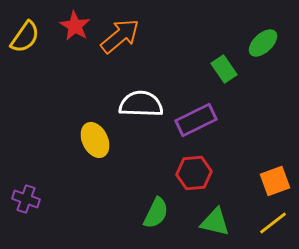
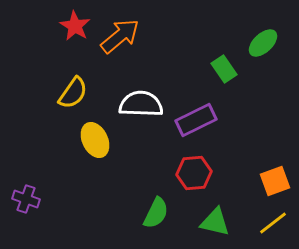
yellow semicircle: moved 48 px right, 56 px down
